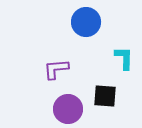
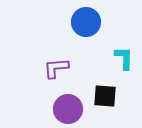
purple L-shape: moved 1 px up
